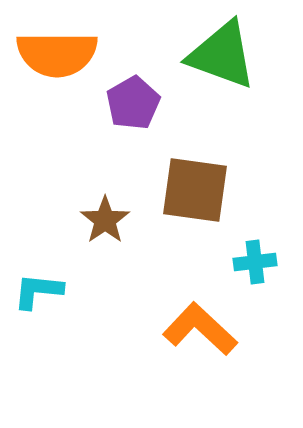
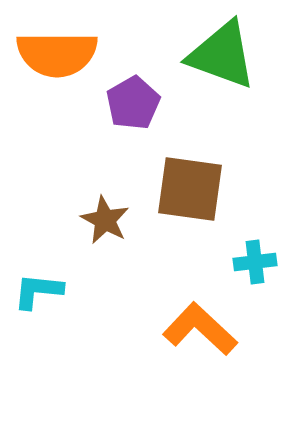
brown square: moved 5 px left, 1 px up
brown star: rotated 9 degrees counterclockwise
